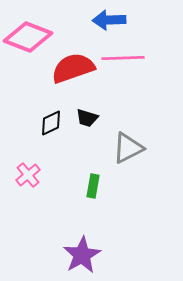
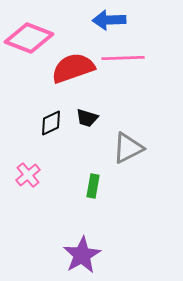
pink diamond: moved 1 px right, 1 px down
